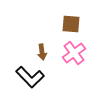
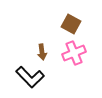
brown square: rotated 24 degrees clockwise
pink cross: rotated 15 degrees clockwise
